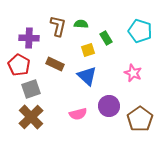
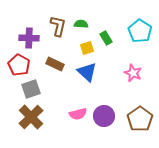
cyan pentagon: rotated 15 degrees clockwise
yellow square: moved 1 px left, 2 px up
blue triangle: moved 4 px up
purple circle: moved 5 px left, 10 px down
